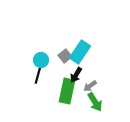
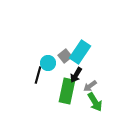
cyan circle: moved 7 px right, 3 px down
